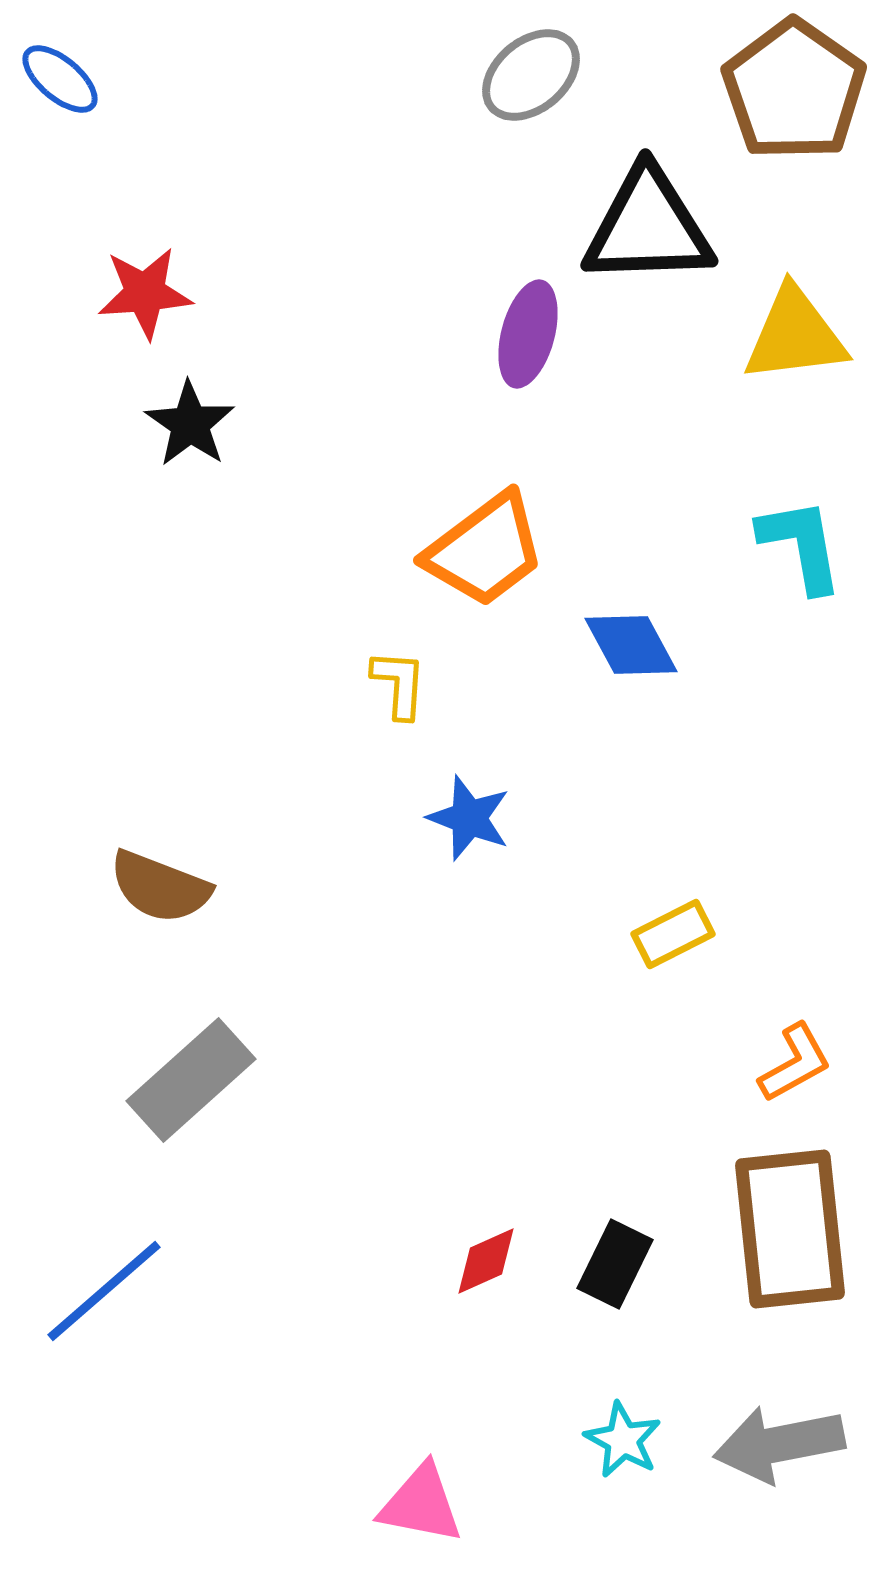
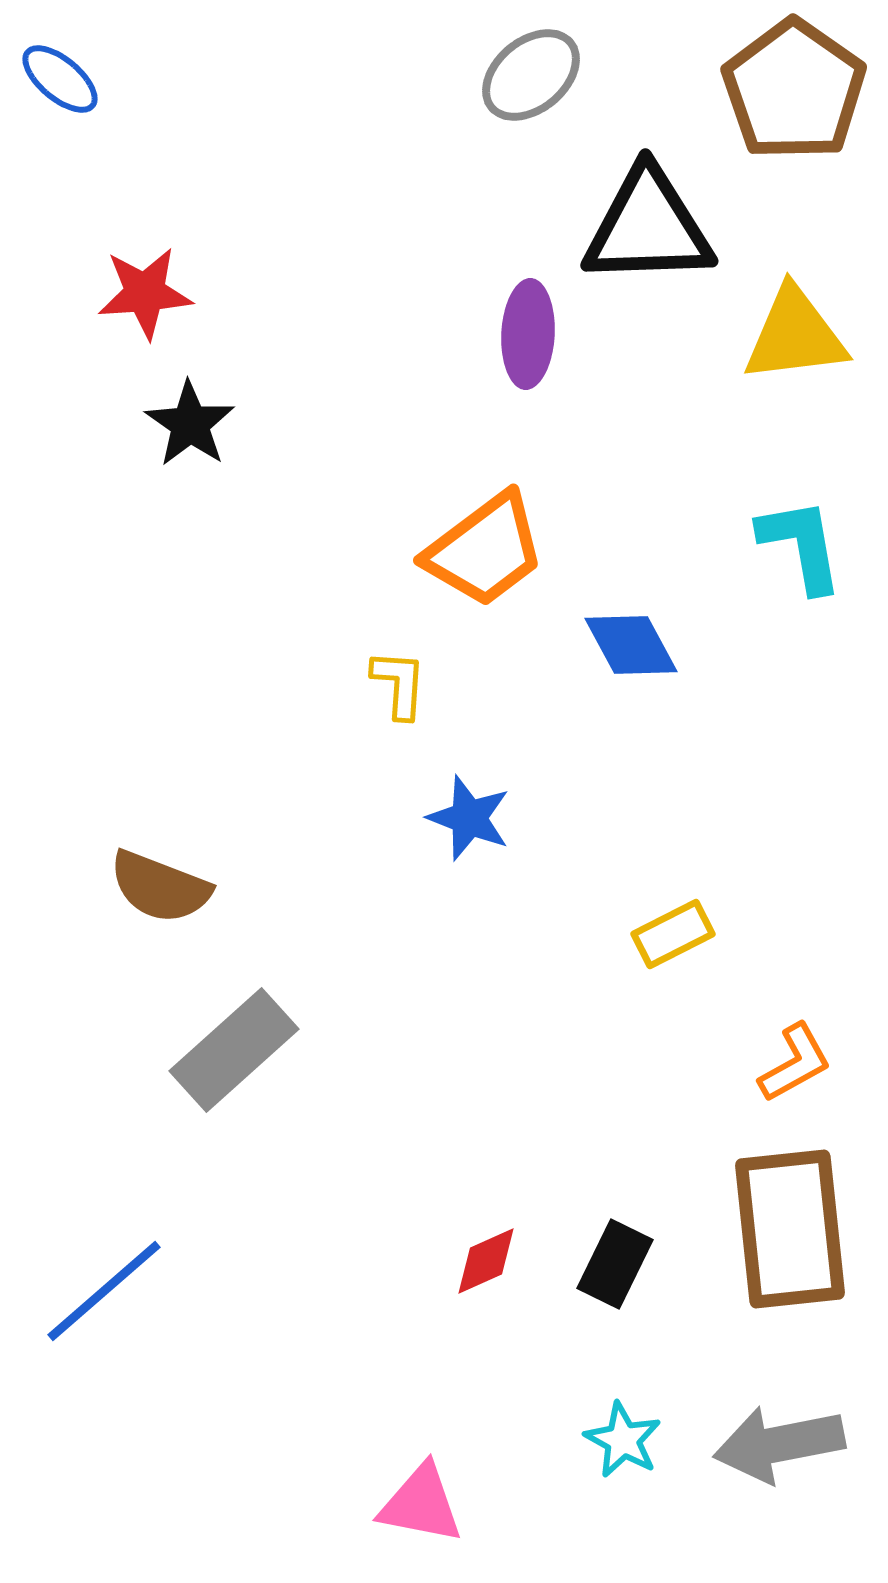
purple ellipse: rotated 12 degrees counterclockwise
gray rectangle: moved 43 px right, 30 px up
